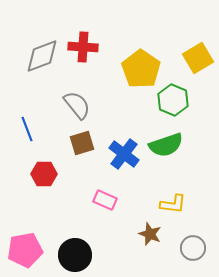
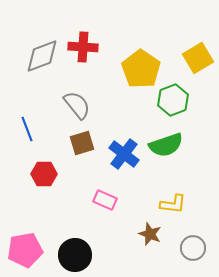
green hexagon: rotated 16 degrees clockwise
